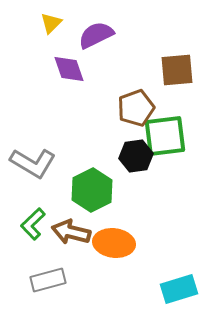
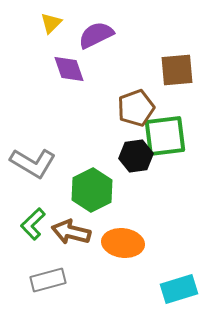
orange ellipse: moved 9 px right
